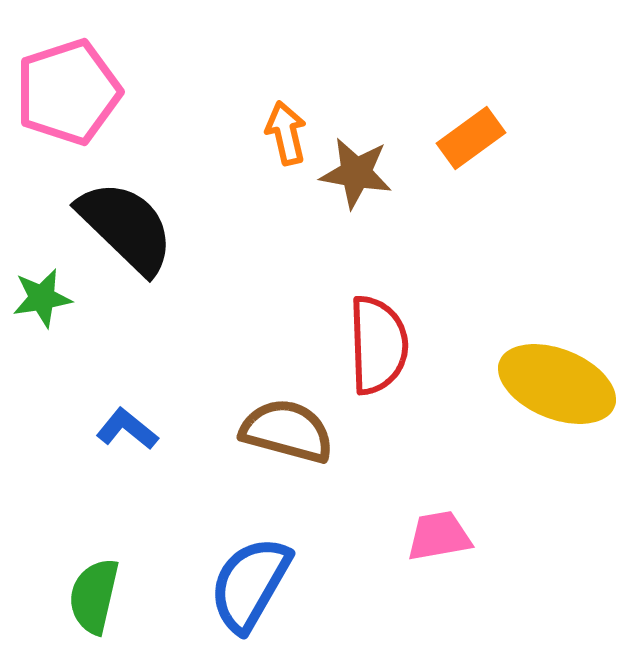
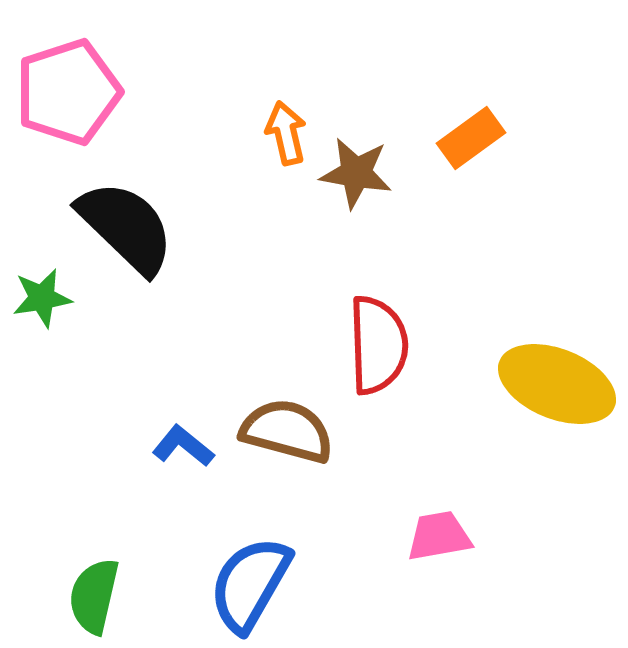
blue L-shape: moved 56 px right, 17 px down
